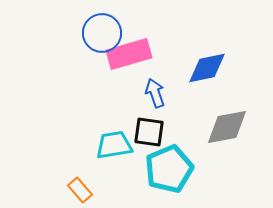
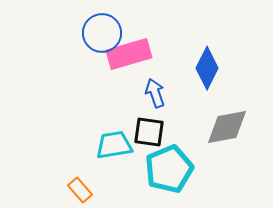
blue diamond: rotated 51 degrees counterclockwise
